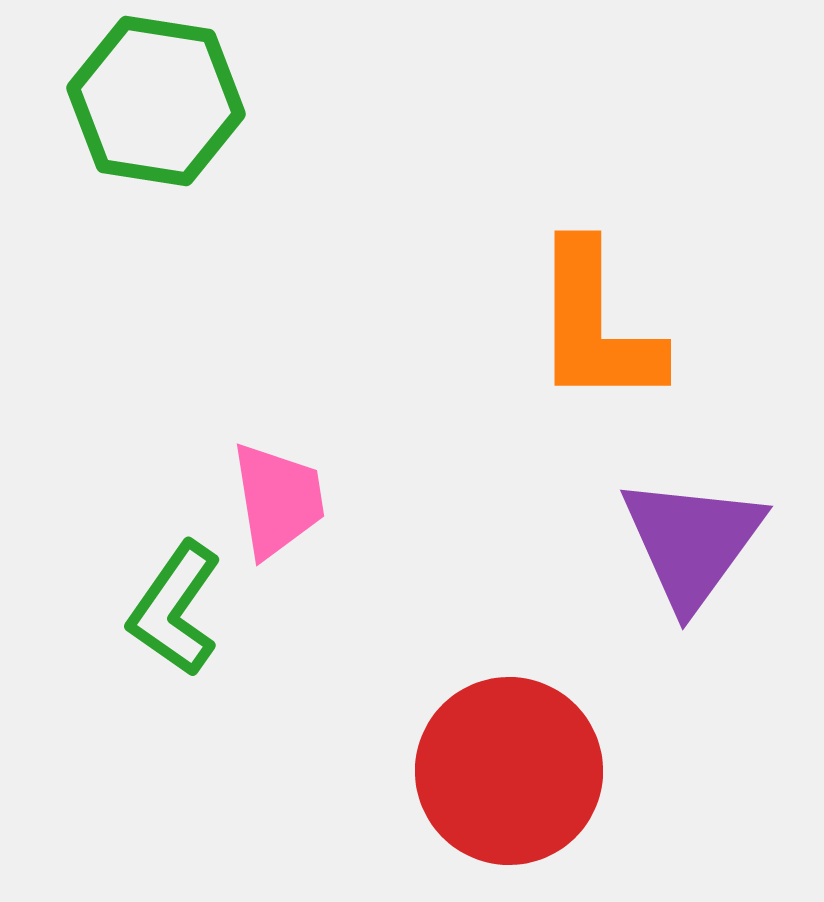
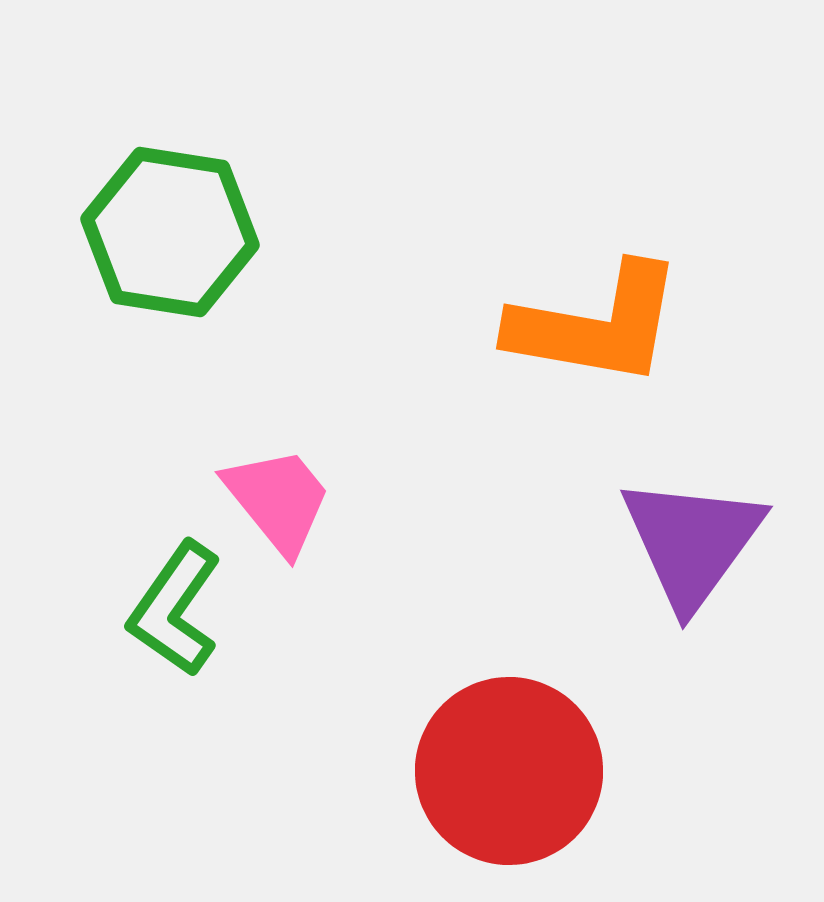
green hexagon: moved 14 px right, 131 px down
orange L-shape: rotated 80 degrees counterclockwise
pink trapezoid: rotated 30 degrees counterclockwise
